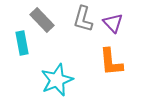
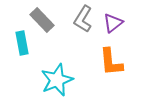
gray L-shape: rotated 16 degrees clockwise
purple triangle: rotated 35 degrees clockwise
